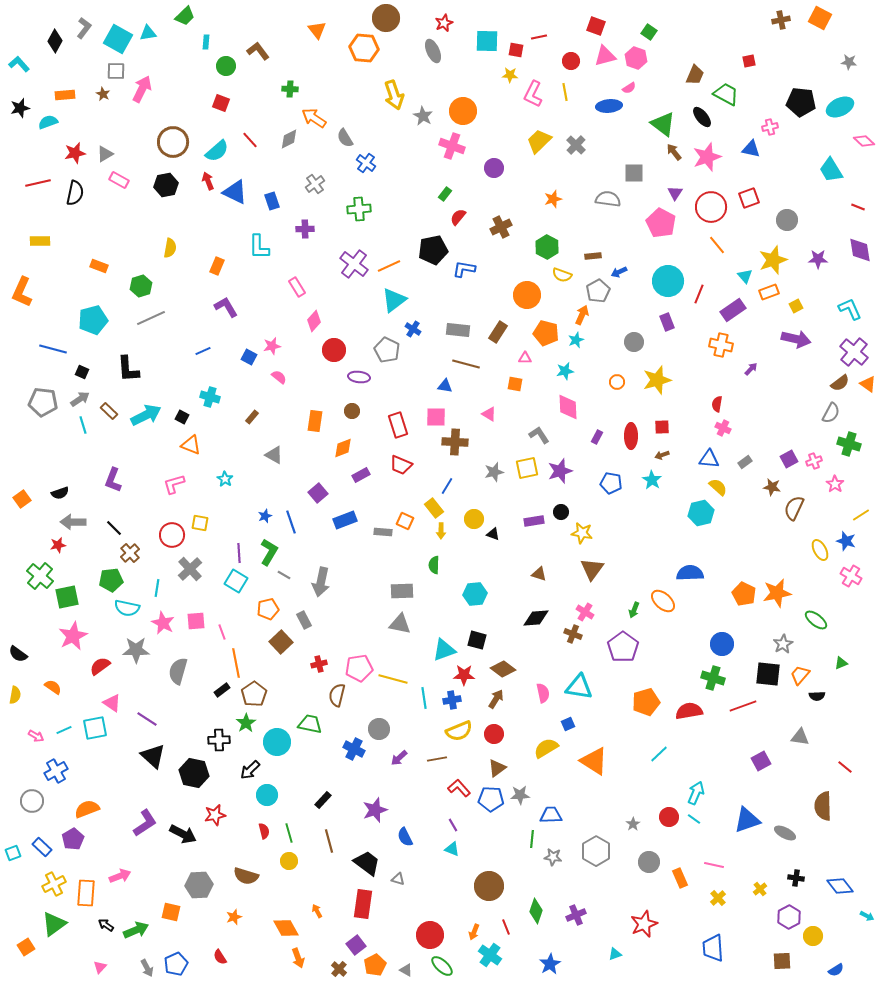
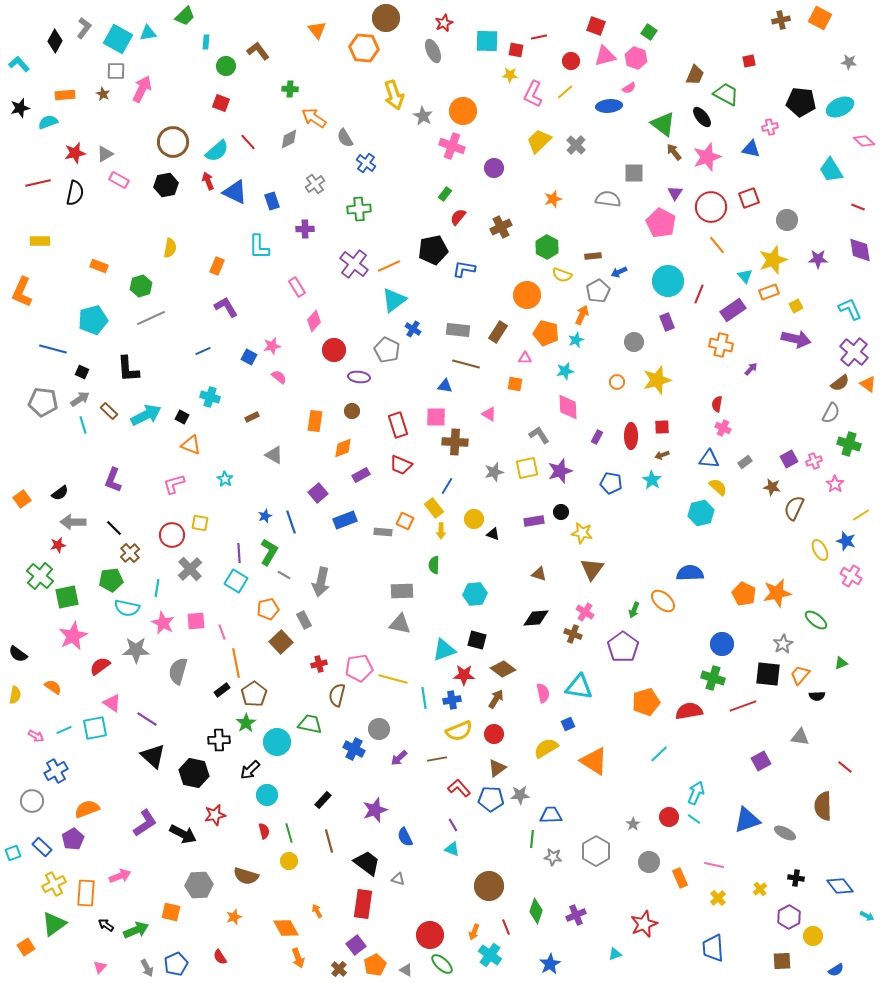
yellow line at (565, 92): rotated 60 degrees clockwise
red line at (250, 140): moved 2 px left, 2 px down
brown rectangle at (252, 417): rotated 24 degrees clockwise
black semicircle at (60, 493): rotated 18 degrees counterclockwise
green ellipse at (442, 966): moved 2 px up
